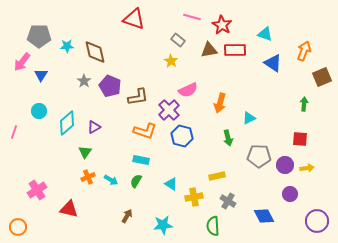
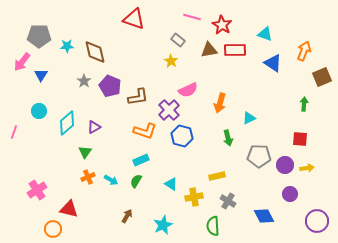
cyan rectangle at (141, 160): rotated 35 degrees counterclockwise
cyan star at (163, 225): rotated 18 degrees counterclockwise
orange circle at (18, 227): moved 35 px right, 2 px down
